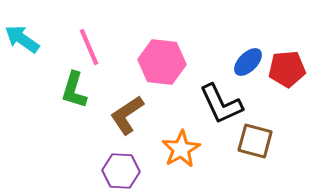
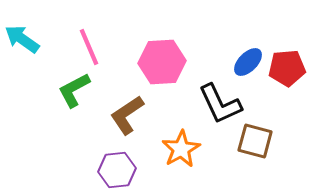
pink hexagon: rotated 9 degrees counterclockwise
red pentagon: moved 1 px up
green L-shape: rotated 45 degrees clockwise
black L-shape: moved 1 px left
purple hexagon: moved 4 px left, 1 px up; rotated 9 degrees counterclockwise
